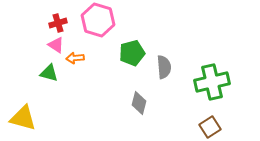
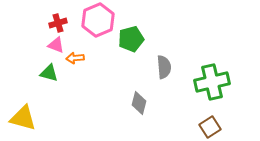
pink hexagon: rotated 20 degrees clockwise
pink triangle: rotated 12 degrees counterclockwise
green pentagon: moved 1 px left, 14 px up
